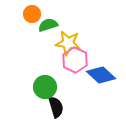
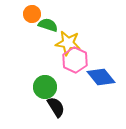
green semicircle: rotated 36 degrees clockwise
blue diamond: moved 2 px down; rotated 8 degrees clockwise
black semicircle: rotated 15 degrees counterclockwise
